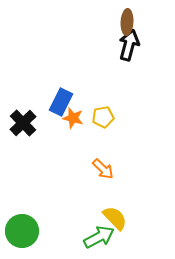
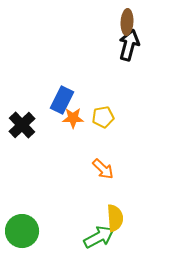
blue rectangle: moved 1 px right, 2 px up
orange star: rotated 15 degrees counterclockwise
black cross: moved 1 px left, 2 px down
yellow semicircle: rotated 40 degrees clockwise
